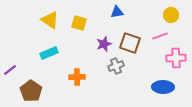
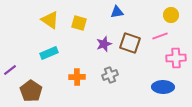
gray cross: moved 6 px left, 9 px down
